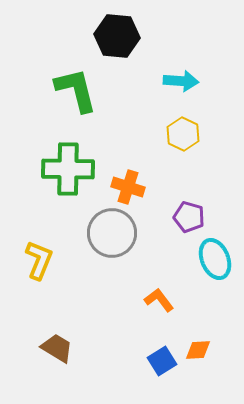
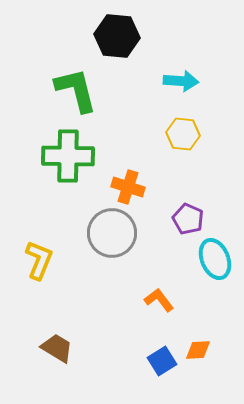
yellow hexagon: rotated 20 degrees counterclockwise
green cross: moved 13 px up
purple pentagon: moved 1 px left, 2 px down; rotated 8 degrees clockwise
